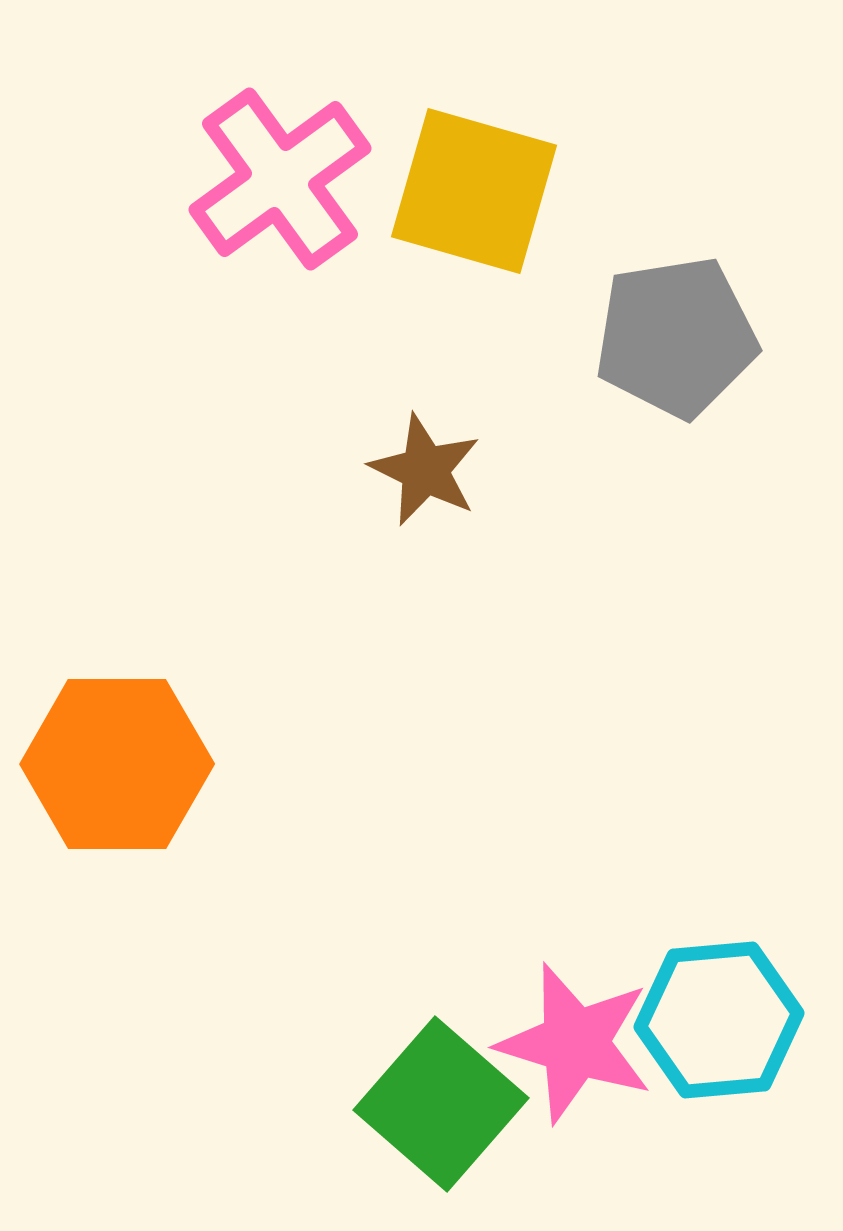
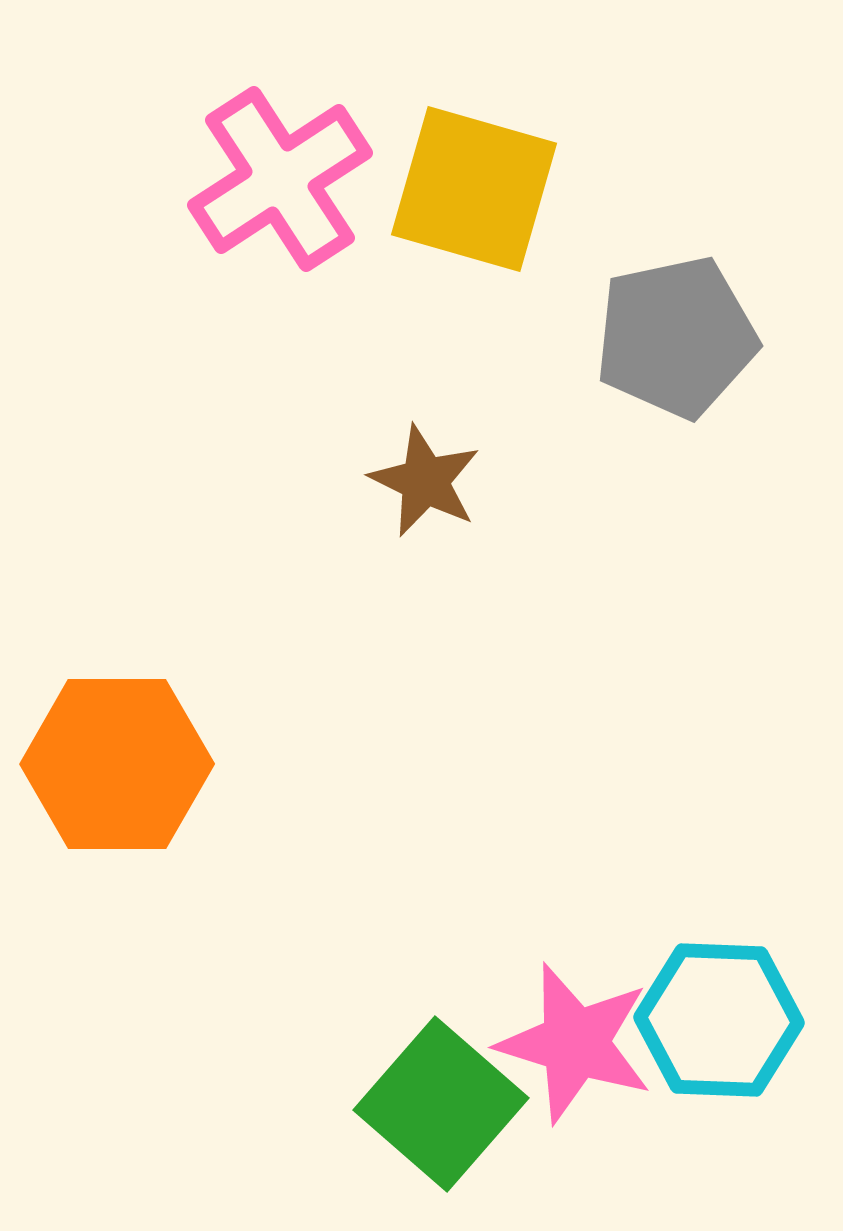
pink cross: rotated 3 degrees clockwise
yellow square: moved 2 px up
gray pentagon: rotated 3 degrees counterclockwise
brown star: moved 11 px down
cyan hexagon: rotated 7 degrees clockwise
